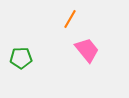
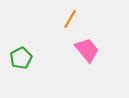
green pentagon: rotated 25 degrees counterclockwise
